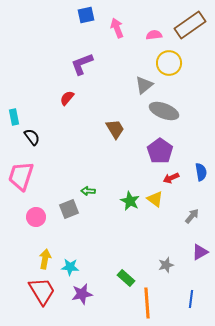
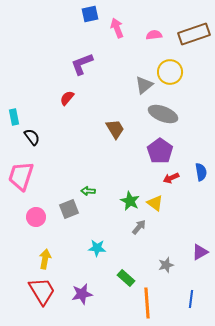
blue square: moved 4 px right, 1 px up
brown rectangle: moved 4 px right, 9 px down; rotated 16 degrees clockwise
yellow circle: moved 1 px right, 9 px down
gray ellipse: moved 1 px left, 3 px down
yellow triangle: moved 4 px down
gray arrow: moved 53 px left, 11 px down
cyan star: moved 27 px right, 19 px up
